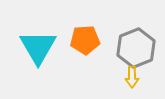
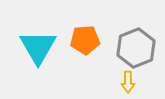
yellow arrow: moved 4 px left, 5 px down
